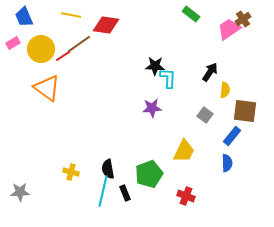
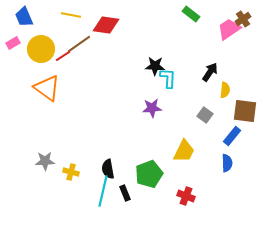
gray star: moved 25 px right, 31 px up
